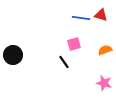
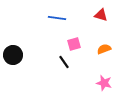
blue line: moved 24 px left
orange semicircle: moved 1 px left, 1 px up
